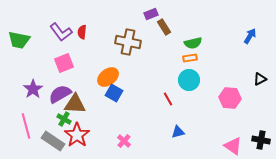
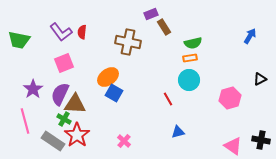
purple semicircle: rotated 35 degrees counterclockwise
pink hexagon: rotated 20 degrees counterclockwise
pink line: moved 1 px left, 5 px up
